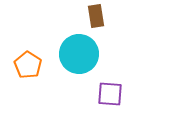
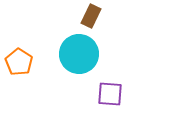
brown rectangle: moved 5 px left; rotated 35 degrees clockwise
orange pentagon: moved 9 px left, 3 px up
